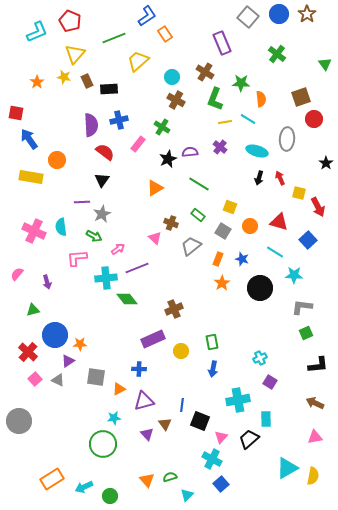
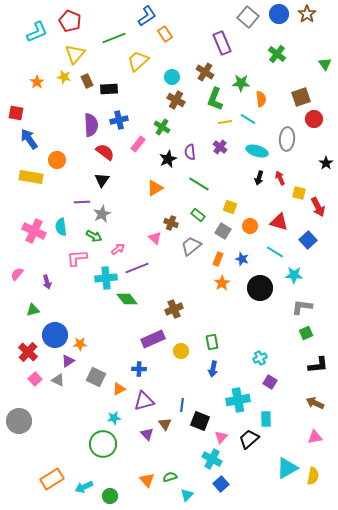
purple semicircle at (190, 152): rotated 91 degrees counterclockwise
gray square at (96, 377): rotated 18 degrees clockwise
